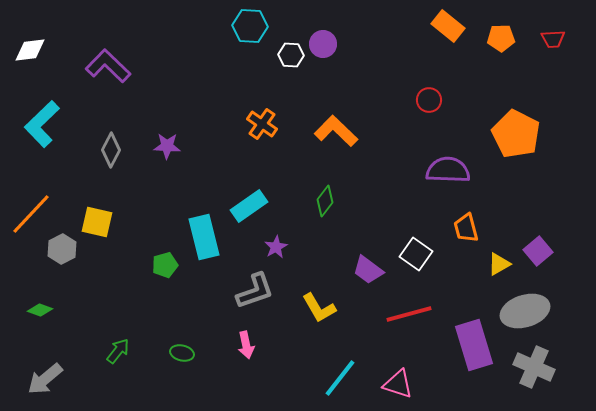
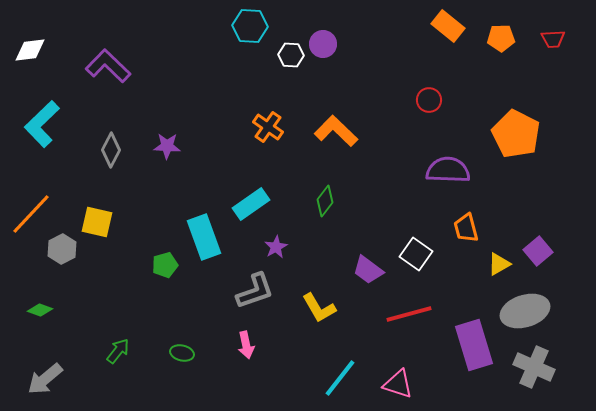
orange cross at (262, 124): moved 6 px right, 3 px down
cyan rectangle at (249, 206): moved 2 px right, 2 px up
cyan rectangle at (204, 237): rotated 6 degrees counterclockwise
